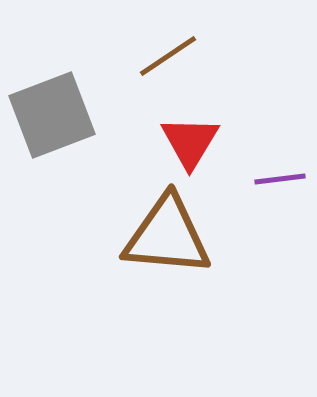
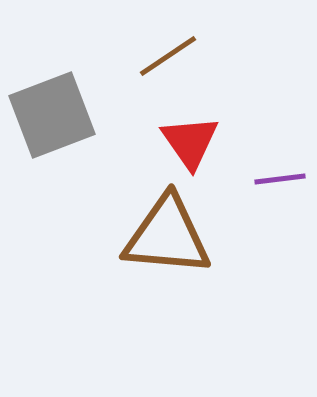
red triangle: rotated 6 degrees counterclockwise
